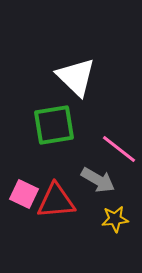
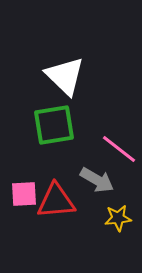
white triangle: moved 11 px left, 1 px up
gray arrow: moved 1 px left
pink square: rotated 28 degrees counterclockwise
yellow star: moved 3 px right, 1 px up
